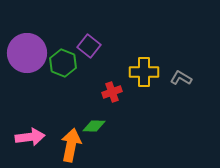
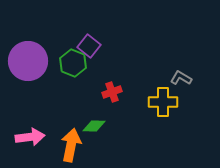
purple circle: moved 1 px right, 8 px down
green hexagon: moved 10 px right
yellow cross: moved 19 px right, 30 px down
